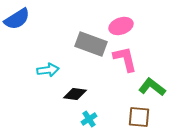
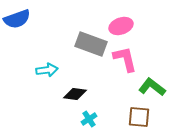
blue semicircle: rotated 12 degrees clockwise
cyan arrow: moved 1 px left
